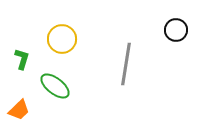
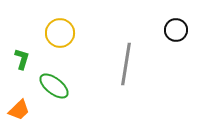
yellow circle: moved 2 px left, 6 px up
green ellipse: moved 1 px left
